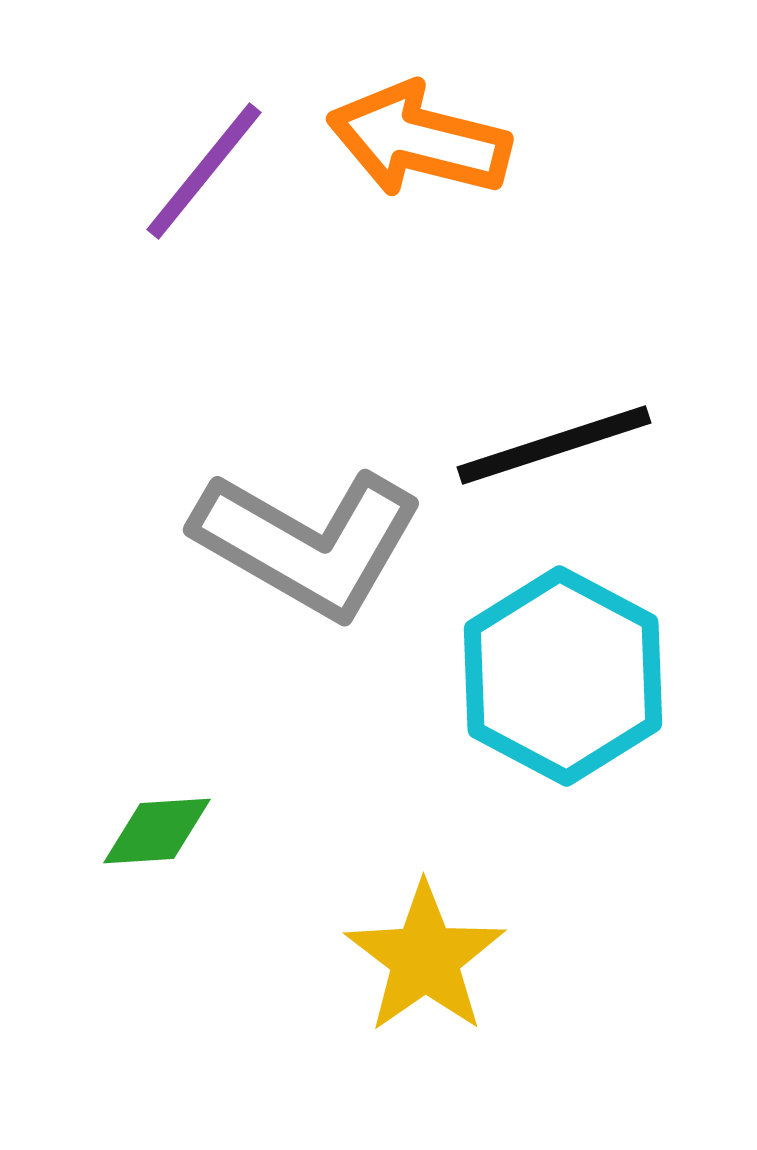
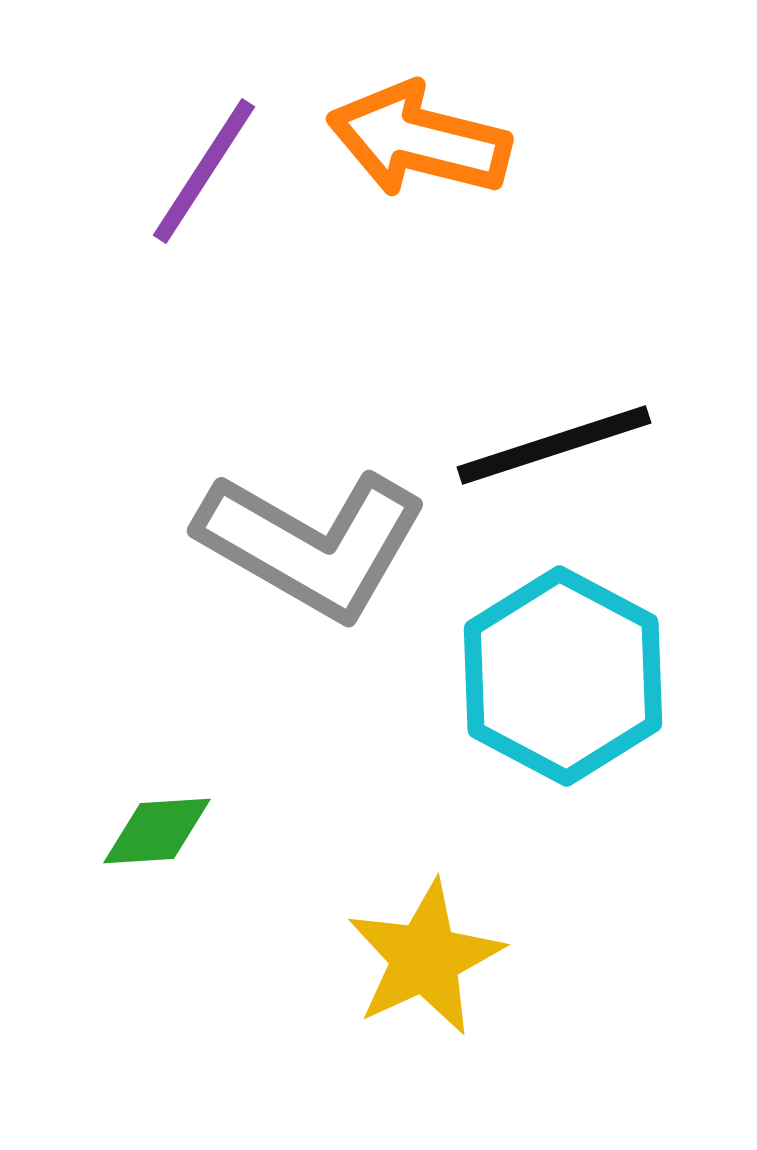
purple line: rotated 6 degrees counterclockwise
gray L-shape: moved 4 px right, 1 px down
yellow star: rotated 10 degrees clockwise
